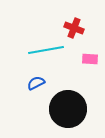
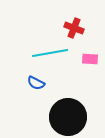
cyan line: moved 4 px right, 3 px down
blue semicircle: rotated 126 degrees counterclockwise
black circle: moved 8 px down
